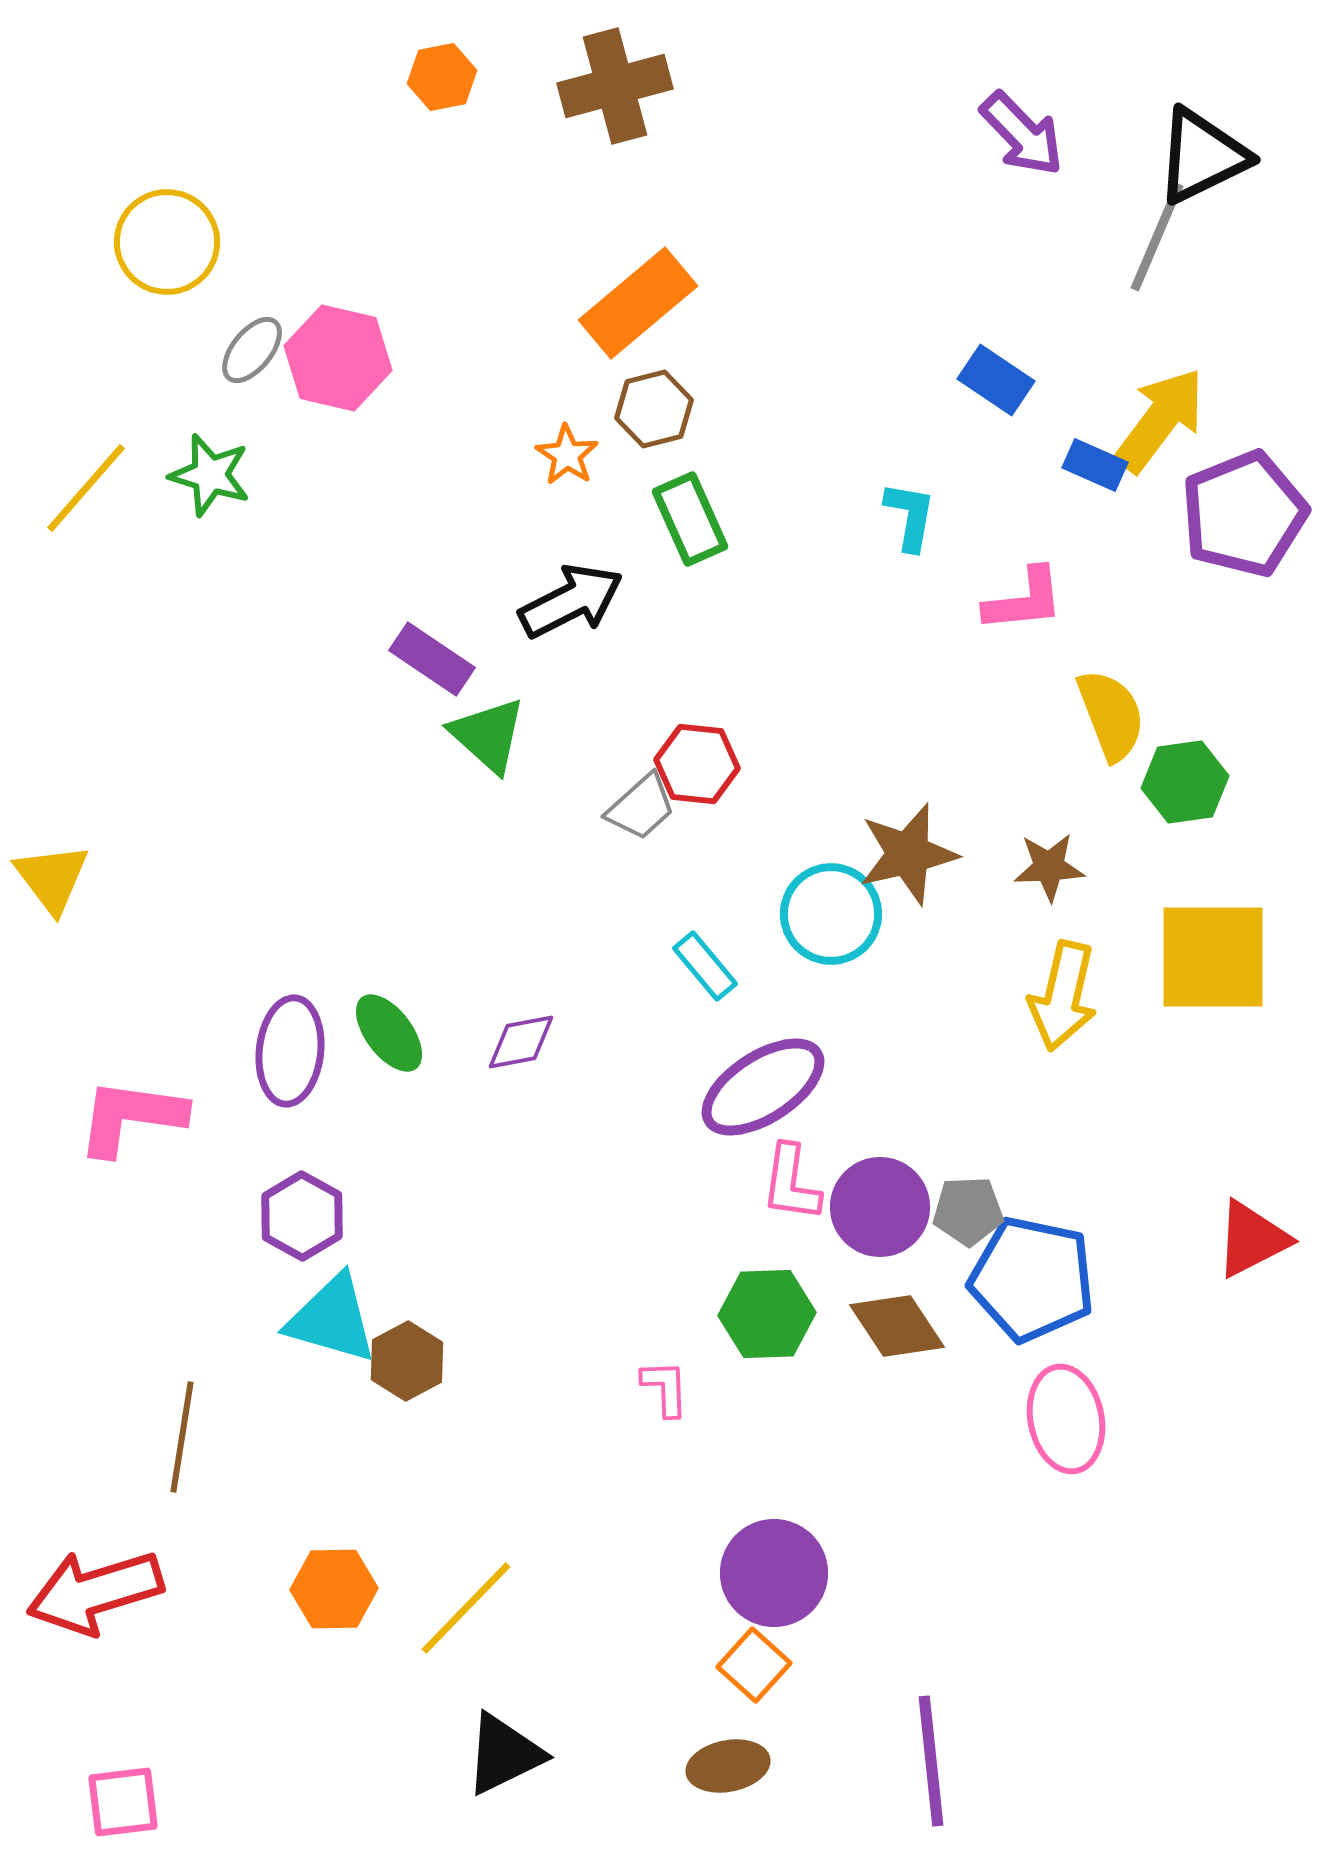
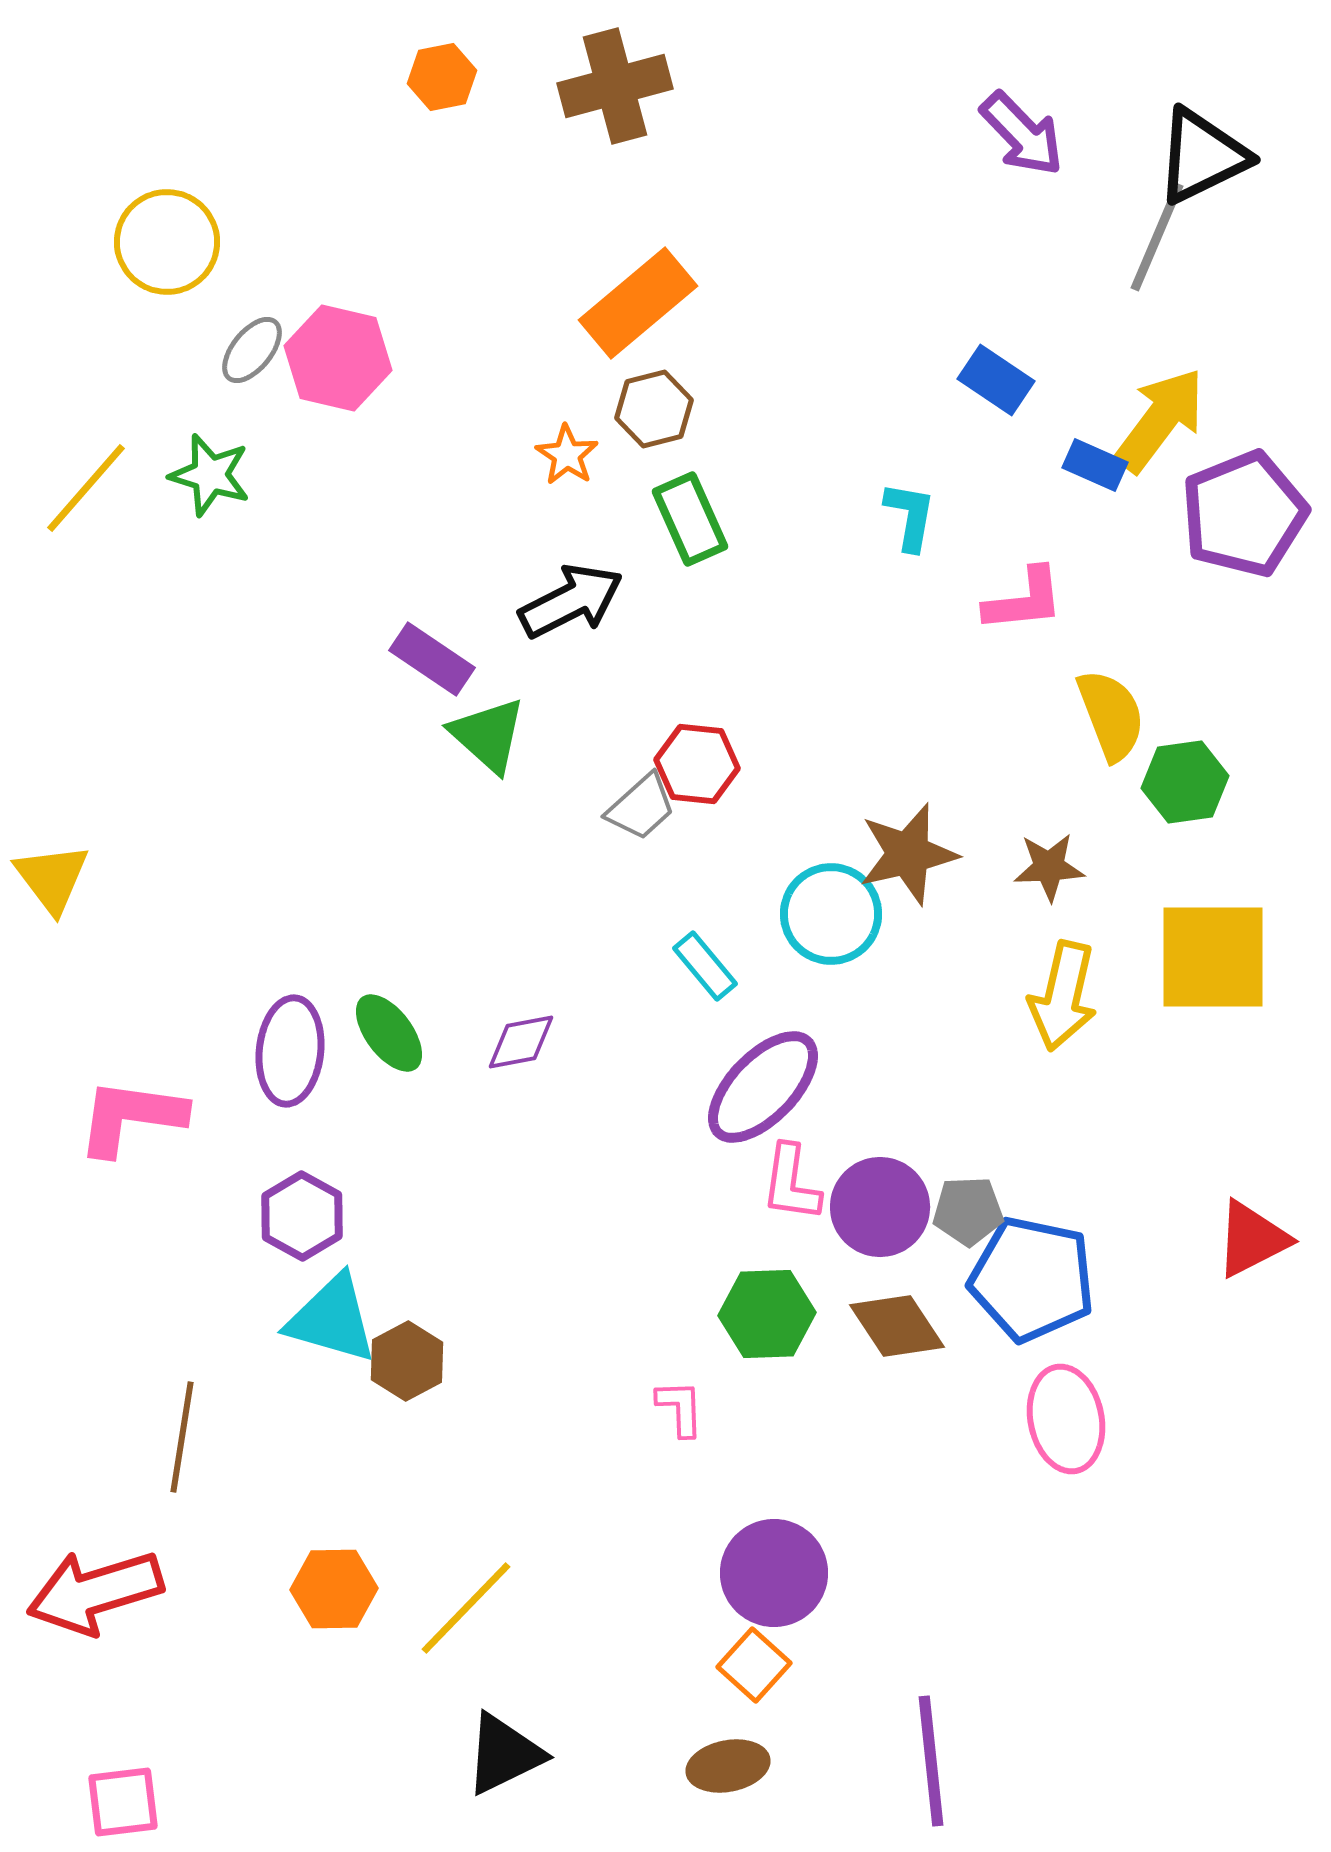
purple ellipse at (763, 1087): rotated 13 degrees counterclockwise
pink L-shape at (665, 1388): moved 15 px right, 20 px down
